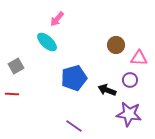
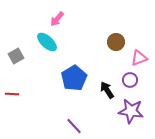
brown circle: moved 3 px up
pink triangle: rotated 24 degrees counterclockwise
gray square: moved 10 px up
blue pentagon: rotated 15 degrees counterclockwise
black arrow: rotated 36 degrees clockwise
purple star: moved 2 px right, 3 px up
purple line: rotated 12 degrees clockwise
